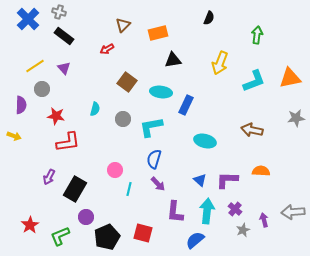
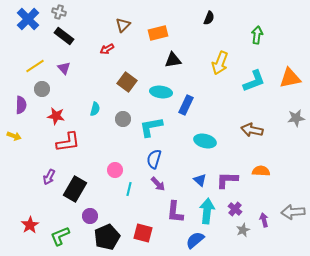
purple circle at (86, 217): moved 4 px right, 1 px up
